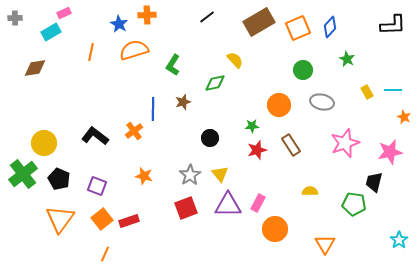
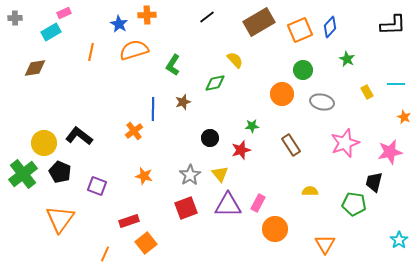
orange square at (298, 28): moved 2 px right, 2 px down
cyan line at (393, 90): moved 3 px right, 6 px up
orange circle at (279, 105): moved 3 px right, 11 px up
black L-shape at (95, 136): moved 16 px left
red star at (257, 150): moved 16 px left
black pentagon at (59, 179): moved 1 px right, 7 px up
orange square at (102, 219): moved 44 px right, 24 px down
